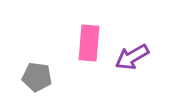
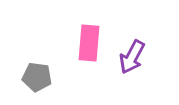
purple arrow: rotated 32 degrees counterclockwise
